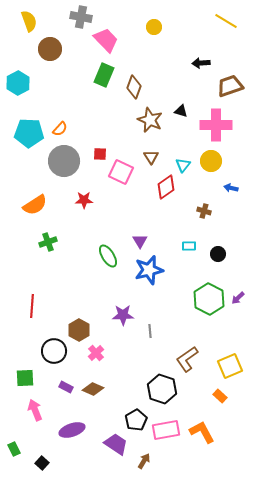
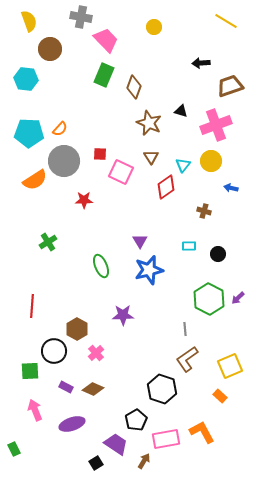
cyan hexagon at (18, 83): moved 8 px right, 4 px up; rotated 25 degrees counterclockwise
brown star at (150, 120): moved 1 px left, 3 px down
pink cross at (216, 125): rotated 20 degrees counterclockwise
orange semicircle at (35, 205): moved 25 px up
green cross at (48, 242): rotated 12 degrees counterclockwise
green ellipse at (108, 256): moved 7 px left, 10 px down; rotated 10 degrees clockwise
brown hexagon at (79, 330): moved 2 px left, 1 px up
gray line at (150, 331): moved 35 px right, 2 px up
green square at (25, 378): moved 5 px right, 7 px up
purple ellipse at (72, 430): moved 6 px up
pink rectangle at (166, 430): moved 9 px down
black square at (42, 463): moved 54 px right; rotated 16 degrees clockwise
